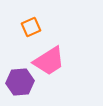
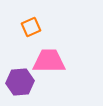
pink trapezoid: rotated 148 degrees counterclockwise
